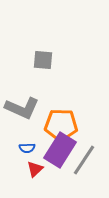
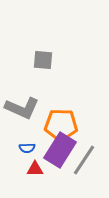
red triangle: rotated 42 degrees clockwise
